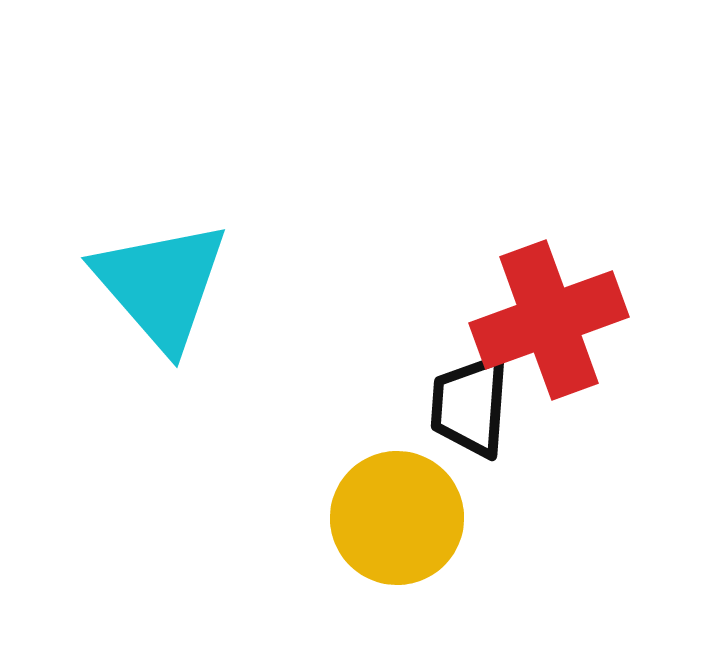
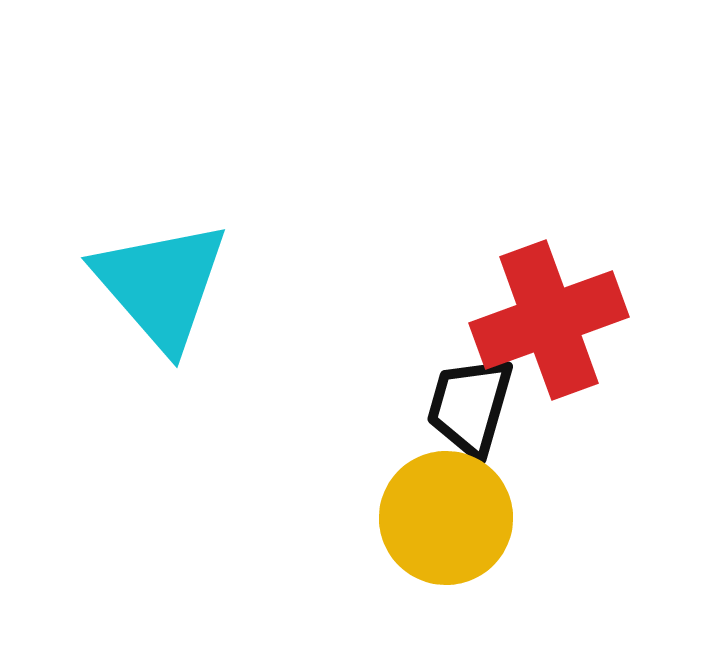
black trapezoid: rotated 12 degrees clockwise
yellow circle: moved 49 px right
